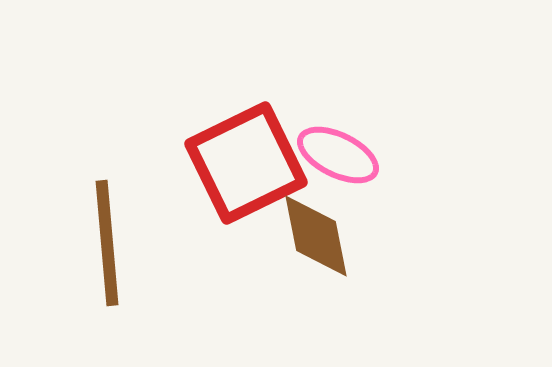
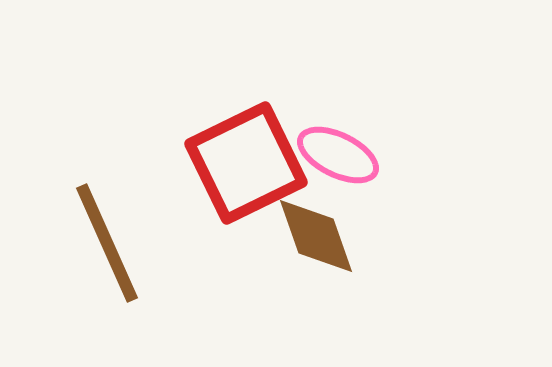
brown diamond: rotated 8 degrees counterclockwise
brown line: rotated 19 degrees counterclockwise
